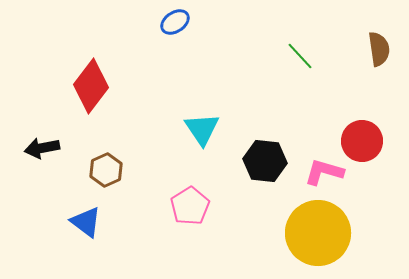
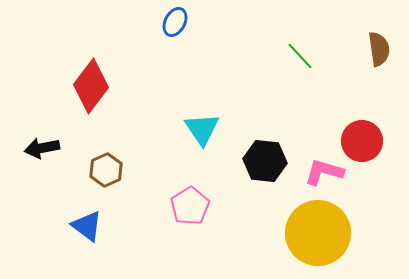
blue ellipse: rotated 28 degrees counterclockwise
blue triangle: moved 1 px right, 4 px down
